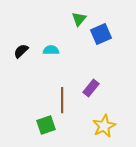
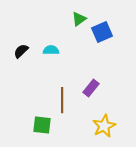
green triangle: rotated 14 degrees clockwise
blue square: moved 1 px right, 2 px up
green square: moved 4 px left; rotated 24 degrees clockwise
